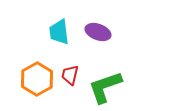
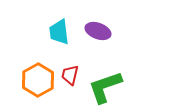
purple ellipse: moved 1 px up
orange hexagon: moved 1 px right, 1 px down
